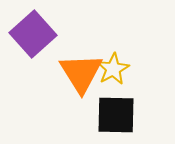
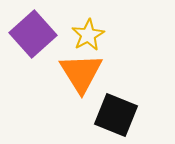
yellow star: moved 25 px left, 34 px up
black square: rotated 21 degrees clockwise
